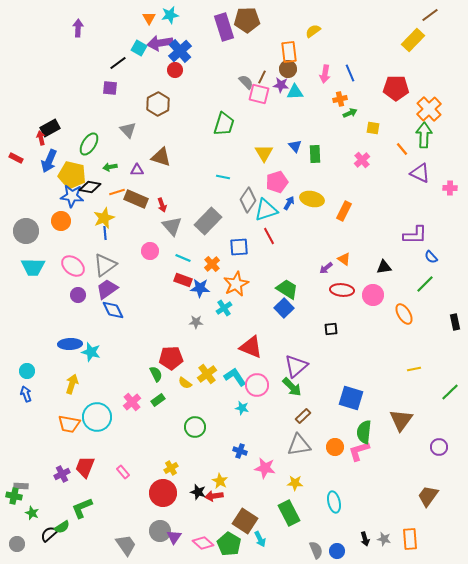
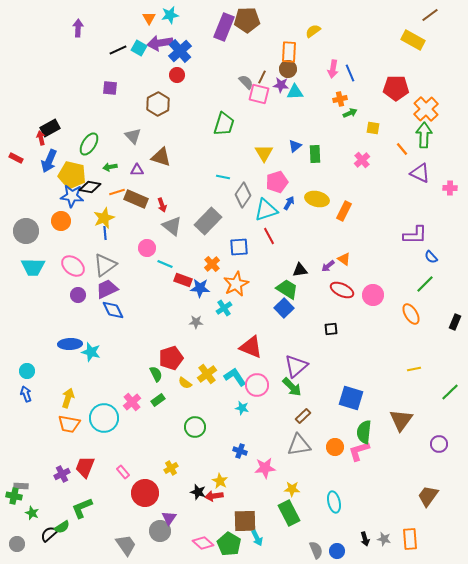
purple rectangle at (224, 27): rotated 40 degrees clockwise
yellow rectangle at (413, 40): rotated 75 degrees clockwise
orange rectangle at (289, 52): rotated 10 degrees clockwise
black line at (118, 63): moved 13 px up; rotated 12 degrees clockwise
red circle at (175, 70): moved 2 px right, 5 px down
pink arrow at (325, 74): moved 8 px right, 5 px up
orange cross at (429, 109): moved 3 px left
gray triangle at (128, 130): moved 5 px right, 6 px down
blue triangle at (295, 146): rotated 32 degrees clockwise
yellow ellipse at (312, 199): moved 5 px right
gray diamond at (248, 200): moved 5 px left, 5 px up
gray triangle at (172, 226): rotated 10 degrees counterclockwise
pink circle at (150, 251): moved 3 px left, 3 px up
cyan line at (183, 258): moved 18 px left, 6 px down
black triangle at (384, 267): moved 84 px left, 3 px down
purple arrow at (326, 268): moved 2 px right, 2 px up
purple trapezoid at (107, 289): rotated 10 degrees clockwise
red ellipse at (342, 290): rotated 20 degrees clockwise
orange ellipse at (404, 314): moved 7 px right
black rectangle at (455, 322): rotated 35 degrees clockwise
red pentagon at (171, 358): rotated 15 degrees counterclockwise
yellow arrow at (72, 384): moved 4 px left, 14 px down
cyan circle at (97, 417): moved 7 px right, 1 px down
purple circle at (439, 447): moved 3 px up
pink star at (265, 468): rotated 15 degrees counterclockwise
yellow star at (295, 483): moved 3 px left, 6 px down
red circle at (163, 493): moved 18 px left
brown square at (245, 521): rotated 35 degrees counterclockwise
purple triangle at (174, 537): moved 5 px left, 19 px up
cyan arrow at (260, 539): moved 3 px left, 1 px up
